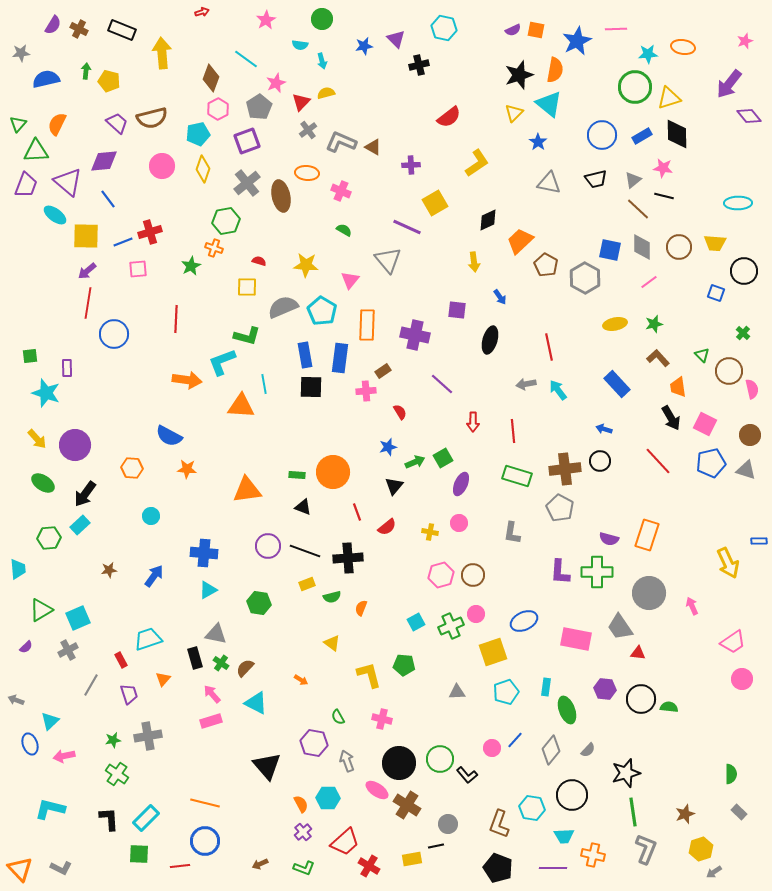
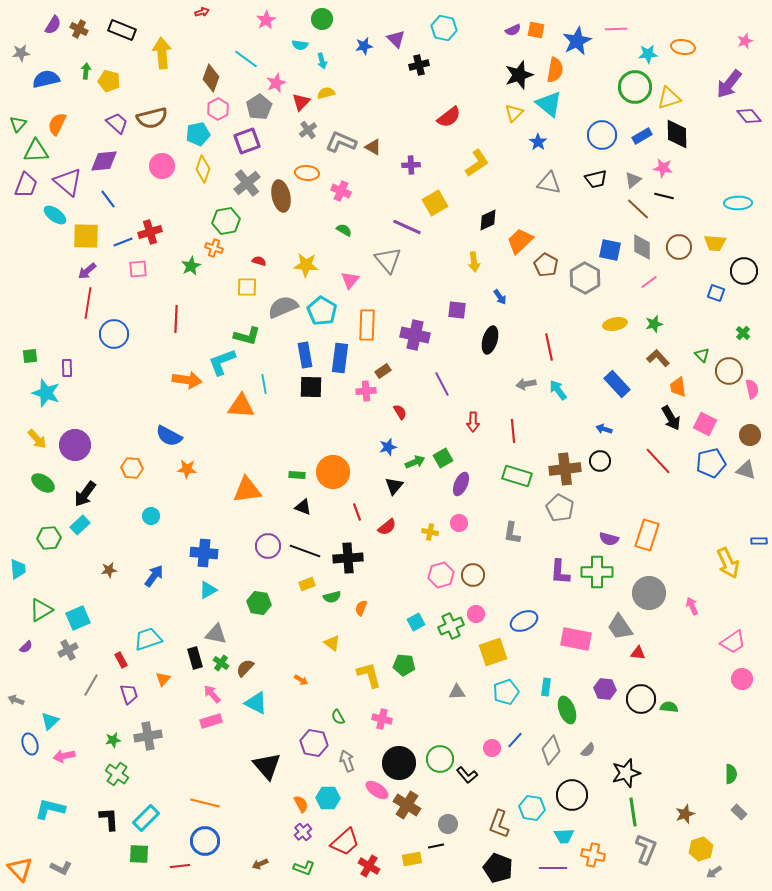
purple line at (442, 384): rotated 20 degrees clockwise
